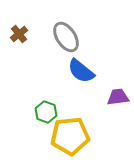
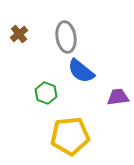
gray ellipse: rotated 24 degrees clockwise
green hexagon: moved 19 px up
